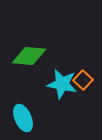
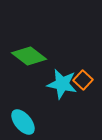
green diamond: rotated 32 degrees clockwise
cyan ellipse: moved 4 px down; rotated 16 degrees counterclockwise
